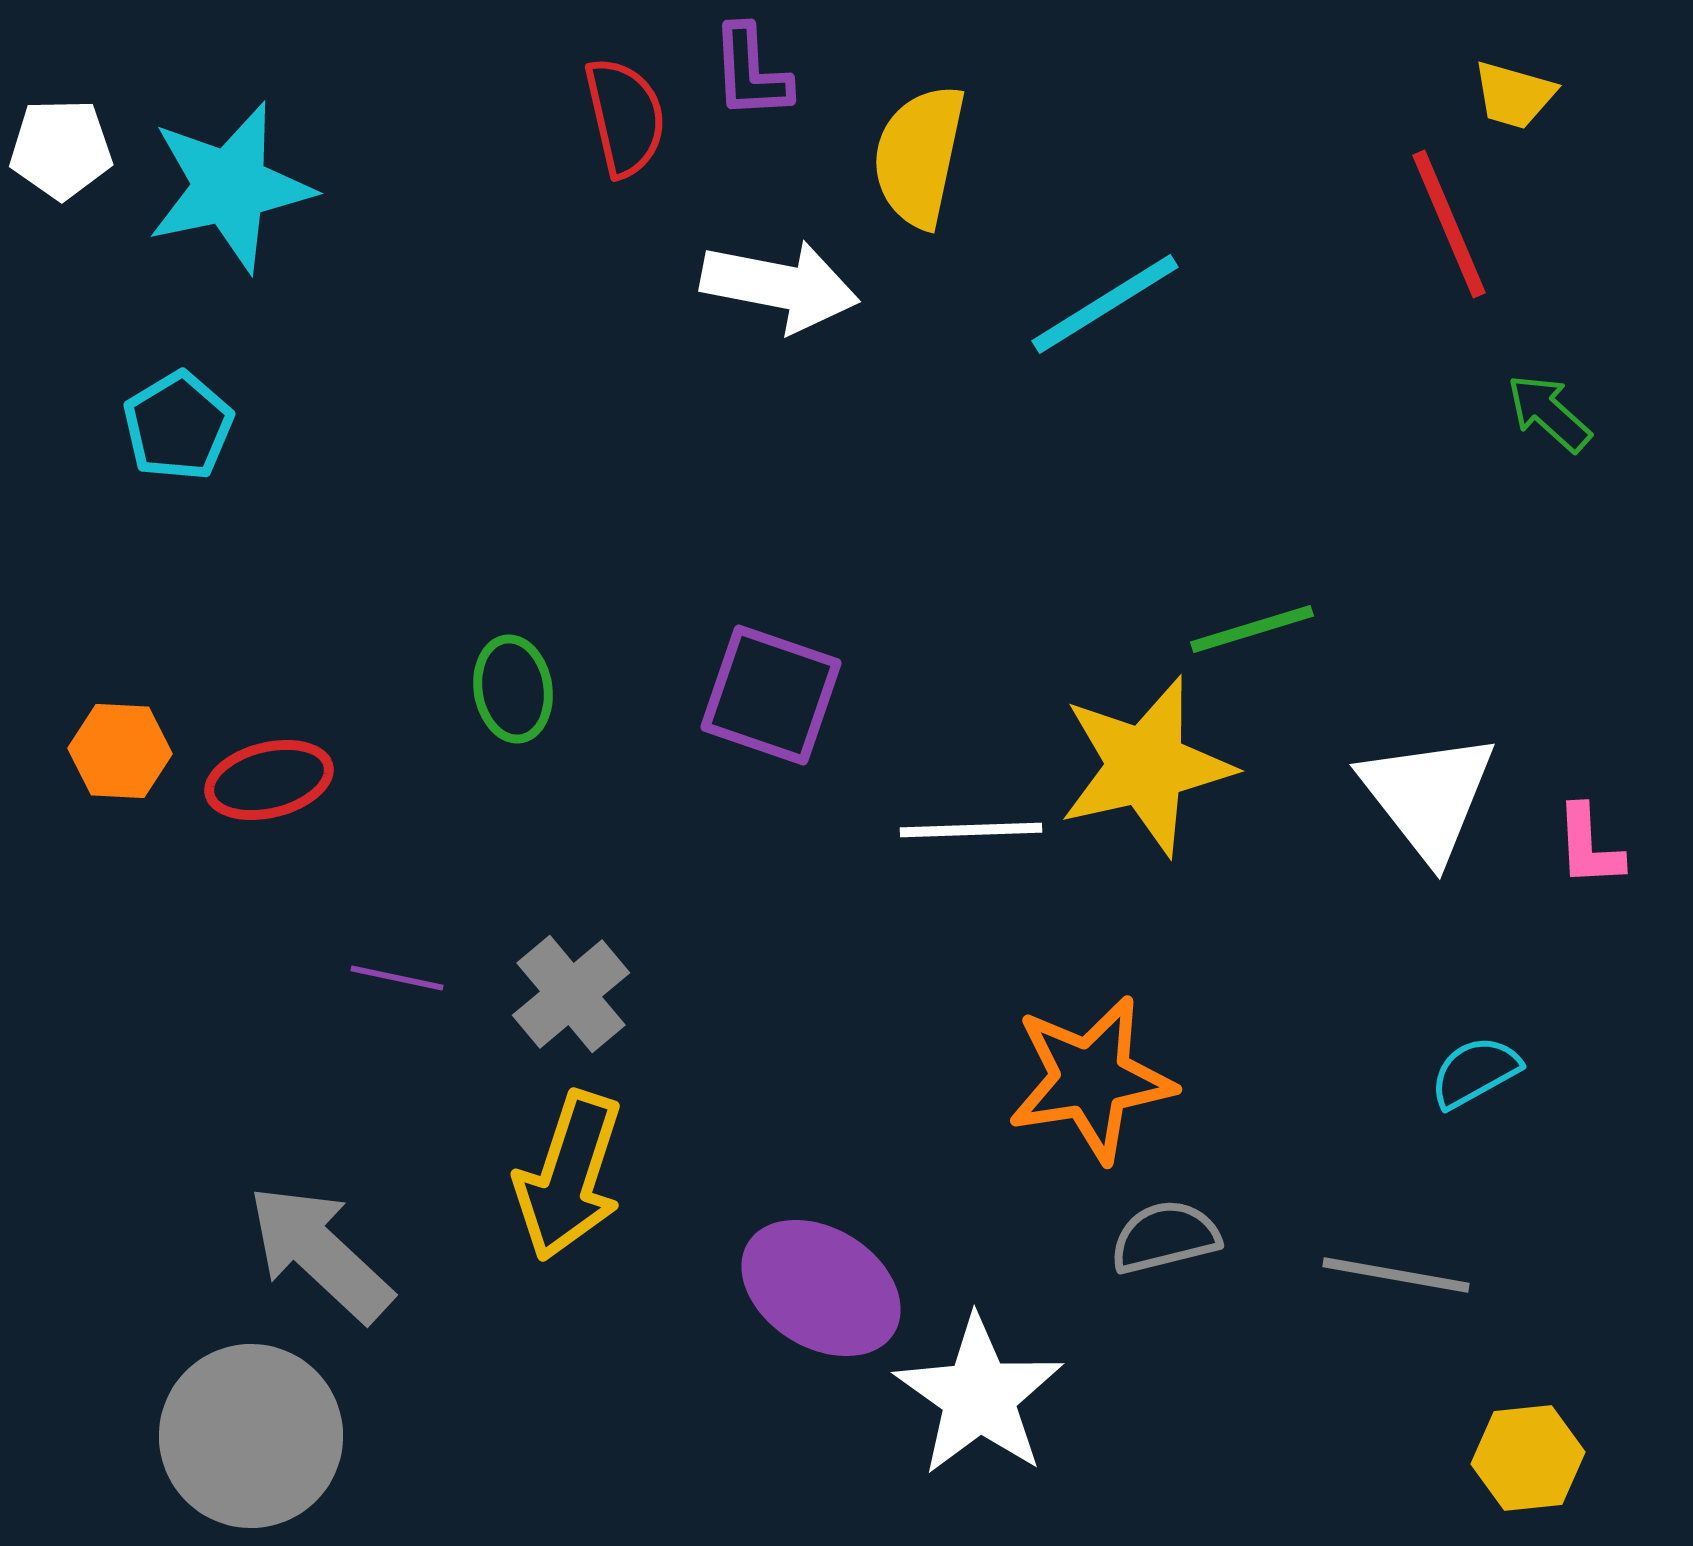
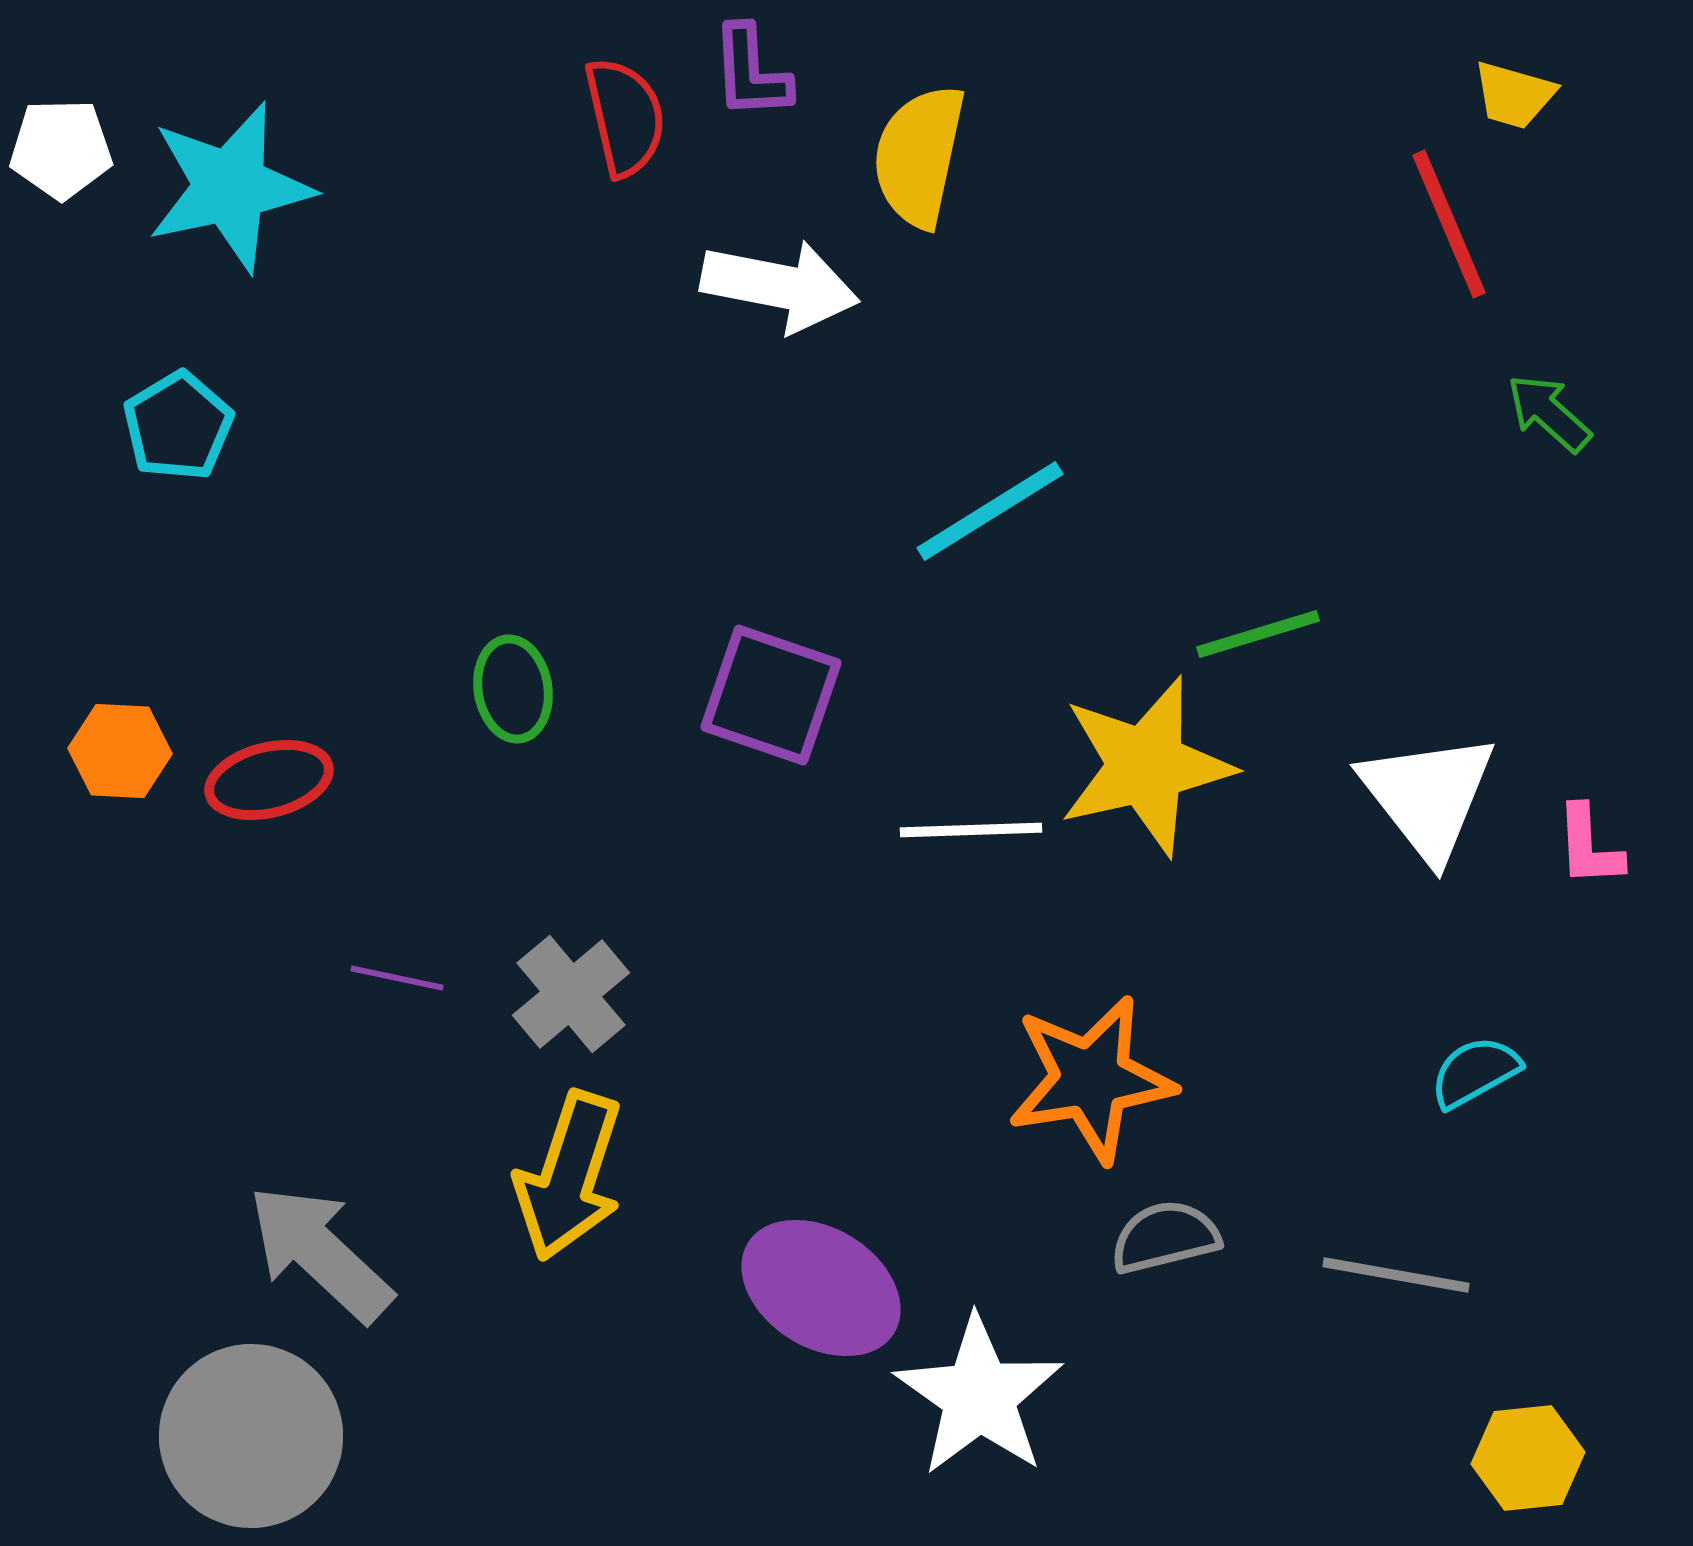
cyan line: moved 115 px left, 207 px down
green line: moved 6 px right, 5 px down
